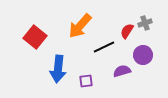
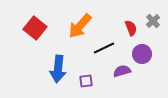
gray cross: moved 8 px right, 2 px up; rotated 24 degrees counterclockwise
red semicircle: moved 4 px right, 3 px up; rotated 126 degrees clockwise
red square: moved 9 px up
black line: moved 1 px down
purple circle: moved 1 px left, 1 px up
